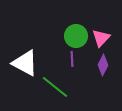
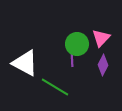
green circle: moved 1 px right, 8 px down
green line: rotated 8 degrees counterclockwise
